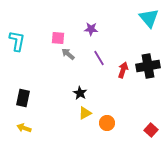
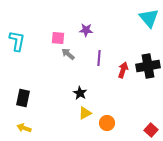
purple star: moved 5 px left, 1 px down
purple line: rotated 35 degrees clockwise
